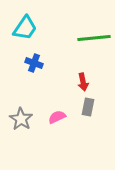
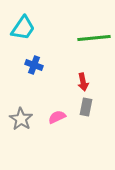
cyan trapezoid: moved 2 px left
blue cross: moved 2 px down
gray rectangle: moved 2 px left
